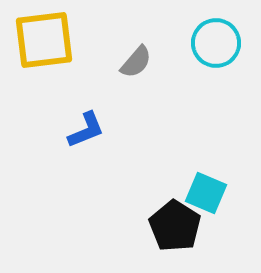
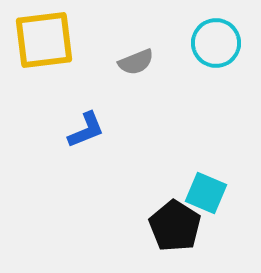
gray semicircle: rotated 27 degrees clockwise
